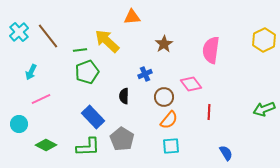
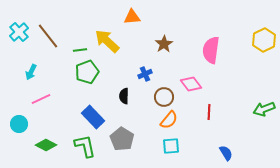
green L-shape: moved 3 px left, 1 px up; rotated 100 degrees counterclockwise
